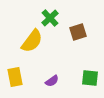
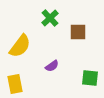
brown square: rotated 18 degrees clockwise
yellow semicircle: moved 12 px left, 5 px down
yellow rectangle: moved 7 px down
purple semicircle: moved 15 px up
